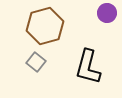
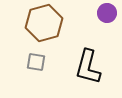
brown hexagon: moved 1 px left, 3 px up
gray square: rotated 30 degrees counterclockwise
